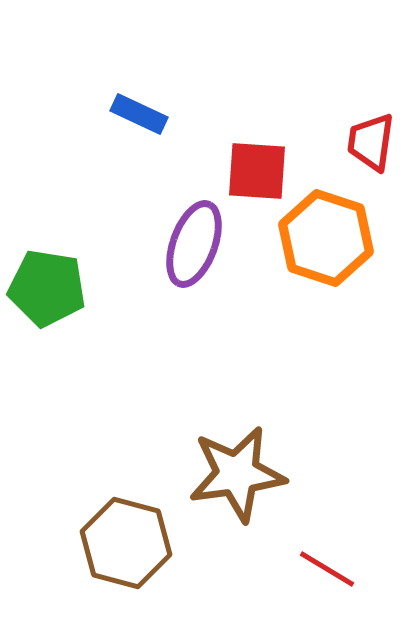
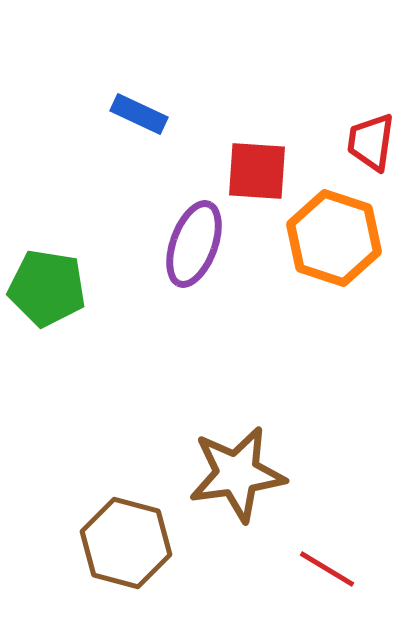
orange hexagon: moved 8 px right
